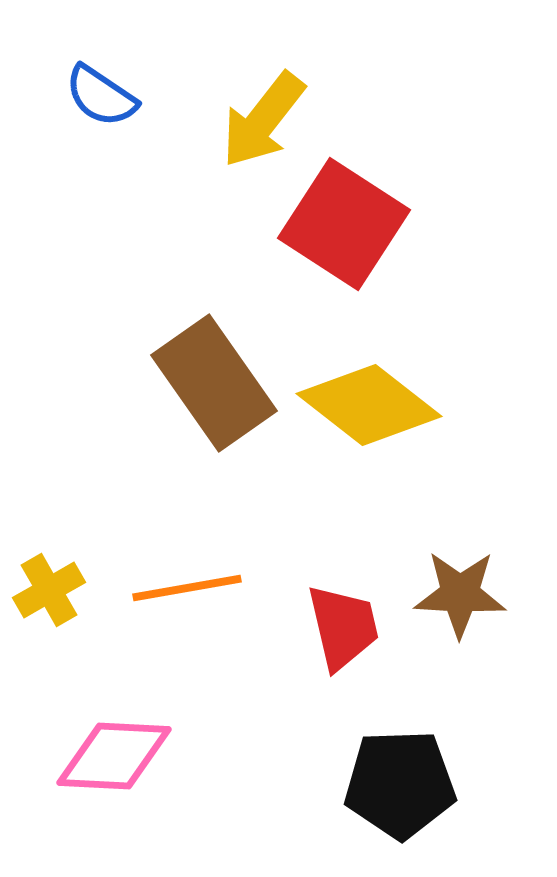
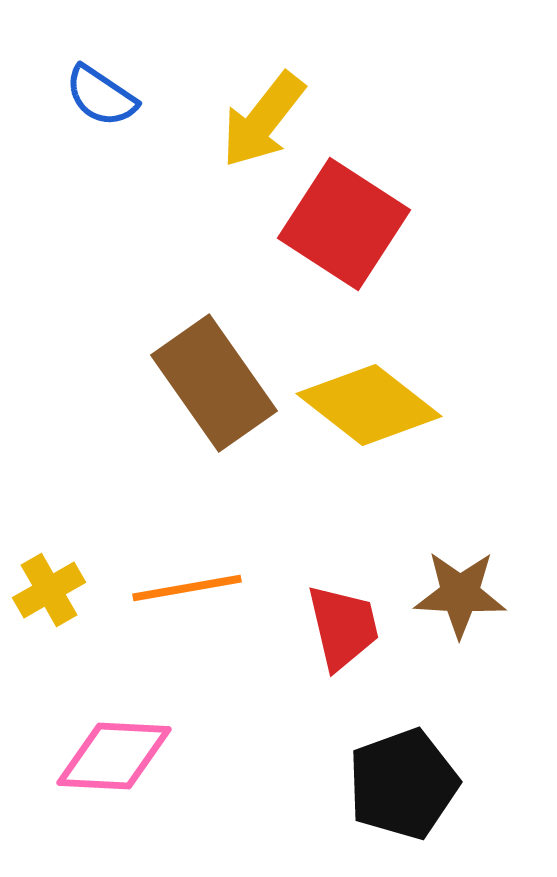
black pentagon: moved 3 px right; rotated 18 degrees counterclockwise
